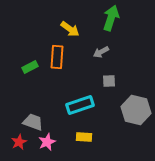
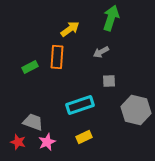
yellow arrow: rotated 72 degrees counterclockwise
yellow rectangle: rotated 28 degrees counterclockwise
red star: moved 1 px left; rotated 28 degrees counterclockwise
